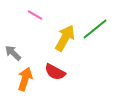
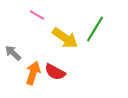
pink line: moved 2 px right
green line: rotated 20 degrees counterclockwise
yellow arrow: rotated 96 degrees clockwise
orange arrow: moved 8 px right, 6 px up
